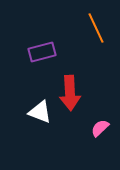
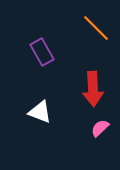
orange line: rotated 20 degrees counterclockwise
purple rectangle: rotated 76 degrees clockwise
red arrow: moved 23 px right, 4 px up
